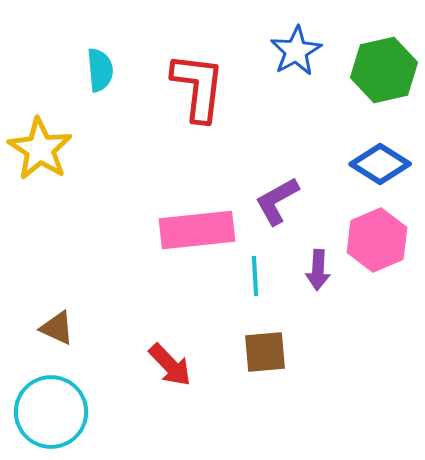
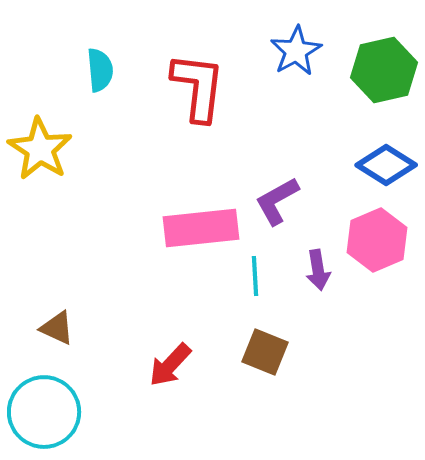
blue diamond: moved 6 px right, 1 px down
pink rectangle: moved 4 px right, 2 px up
purple arrow: rotated 12 degrees counterclockwise
brown square: rotated 27 degrees clockwise
red arrow: rotated 87 degrees clockwise
cyan circle: moved 7 px left
